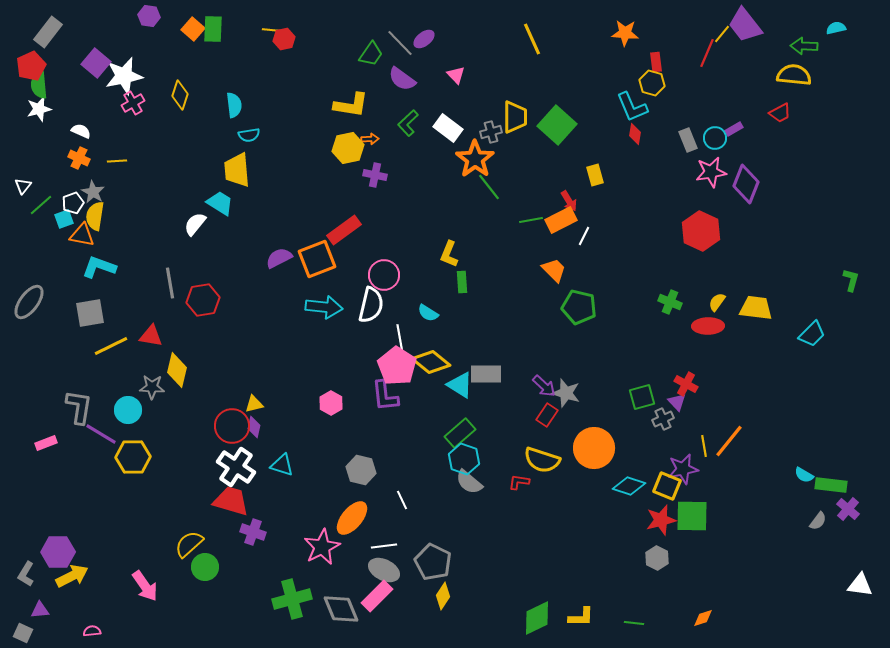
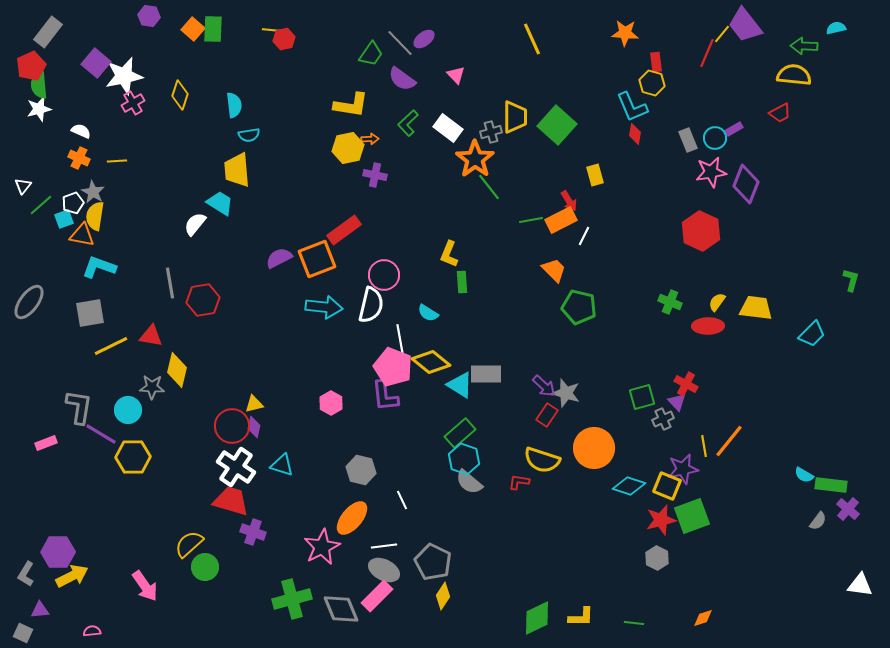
pink pentagon at (397, 366): moved 4 px left, 1 px down; rotated 12 degrees counterclockwise
green square at (692, 516): rotated 21 degrees counterclockwise
